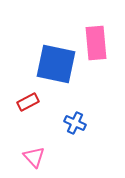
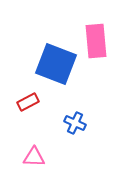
pink rectangle: moved 2 px up
blue square: rotated 9 degrees clockwise
pink triangle: rotated 45 degrees counterclockwise
